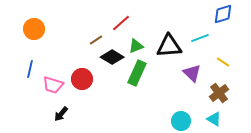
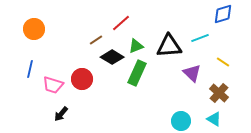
brown cross: rotated 12 degrees counterclockwise
